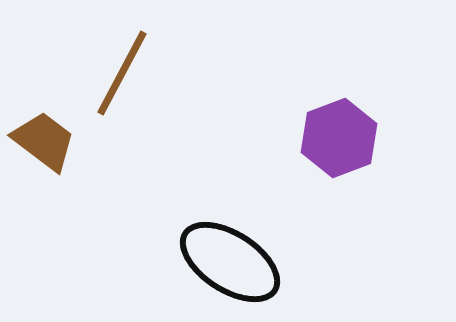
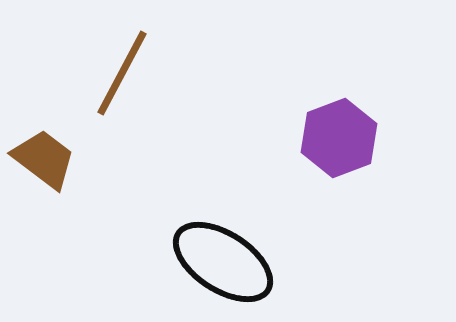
brown trapezoid: moved 18 px down
black ellipse: moved 7 px left
